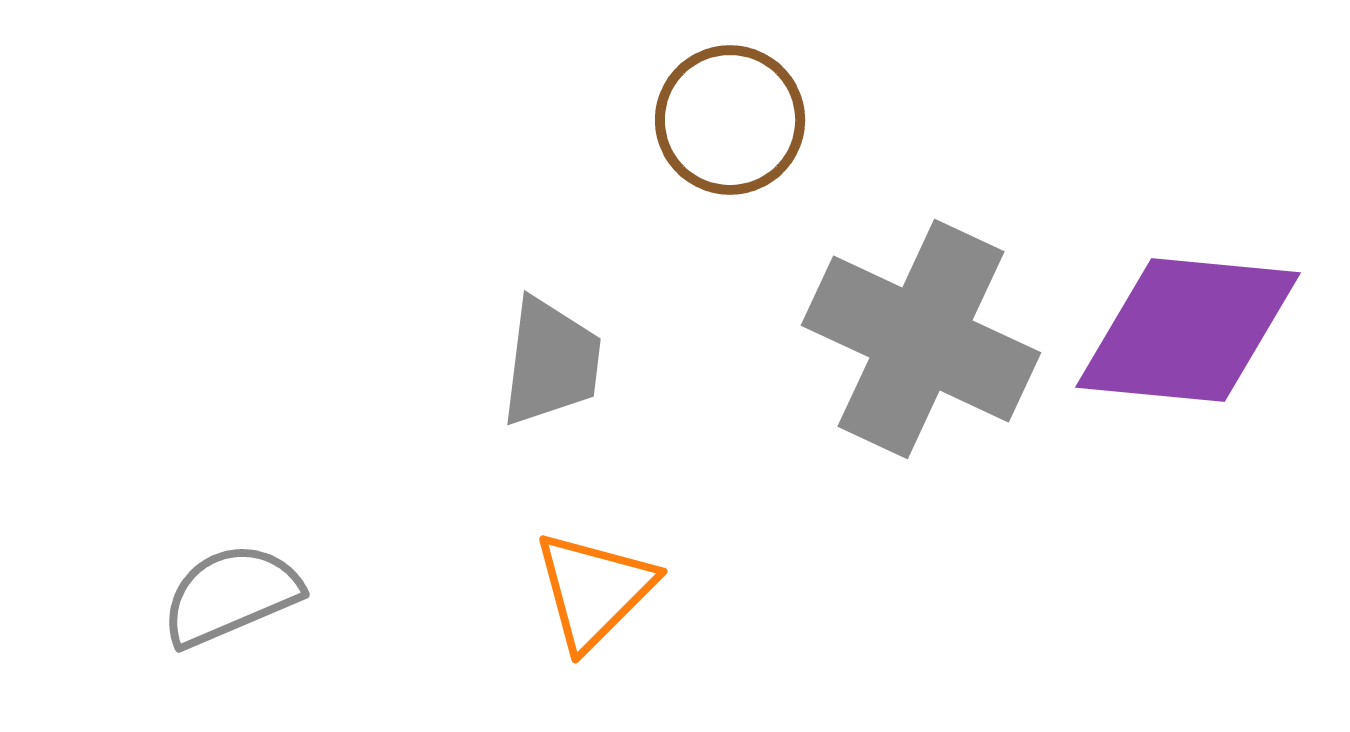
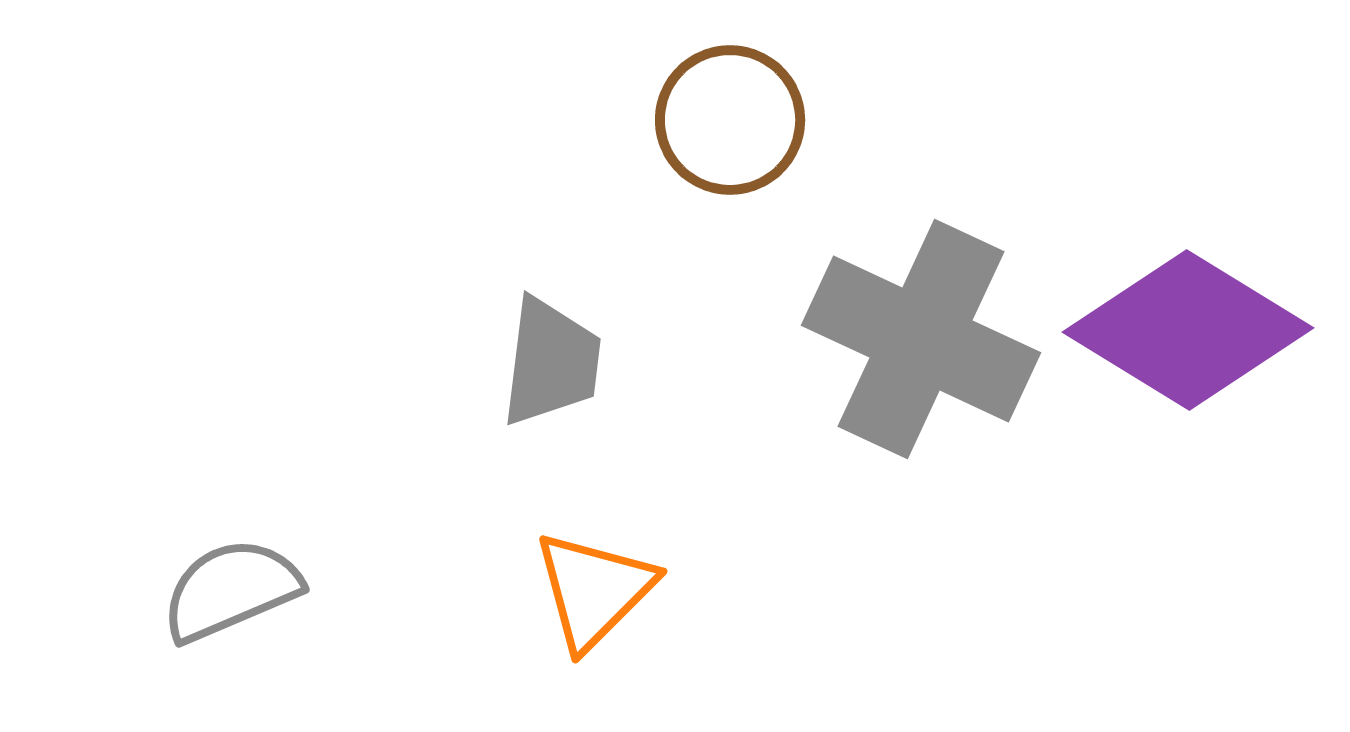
purple diamond: rotated 26 degrees clockwise
gray semicircle: moved 5 px up
